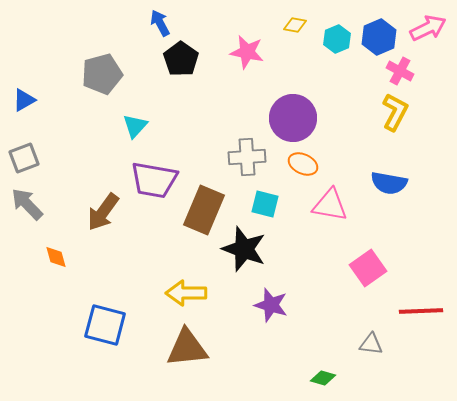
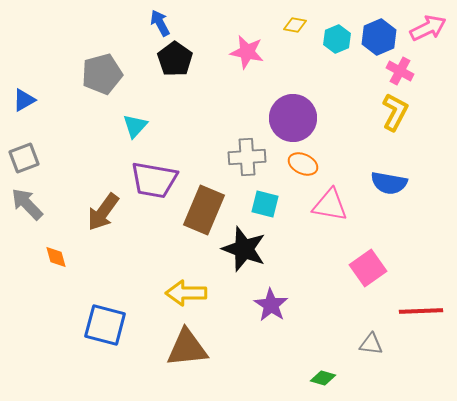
black pentagon: moved 6 px left
purple star: rotated 16 degrees clockwise
